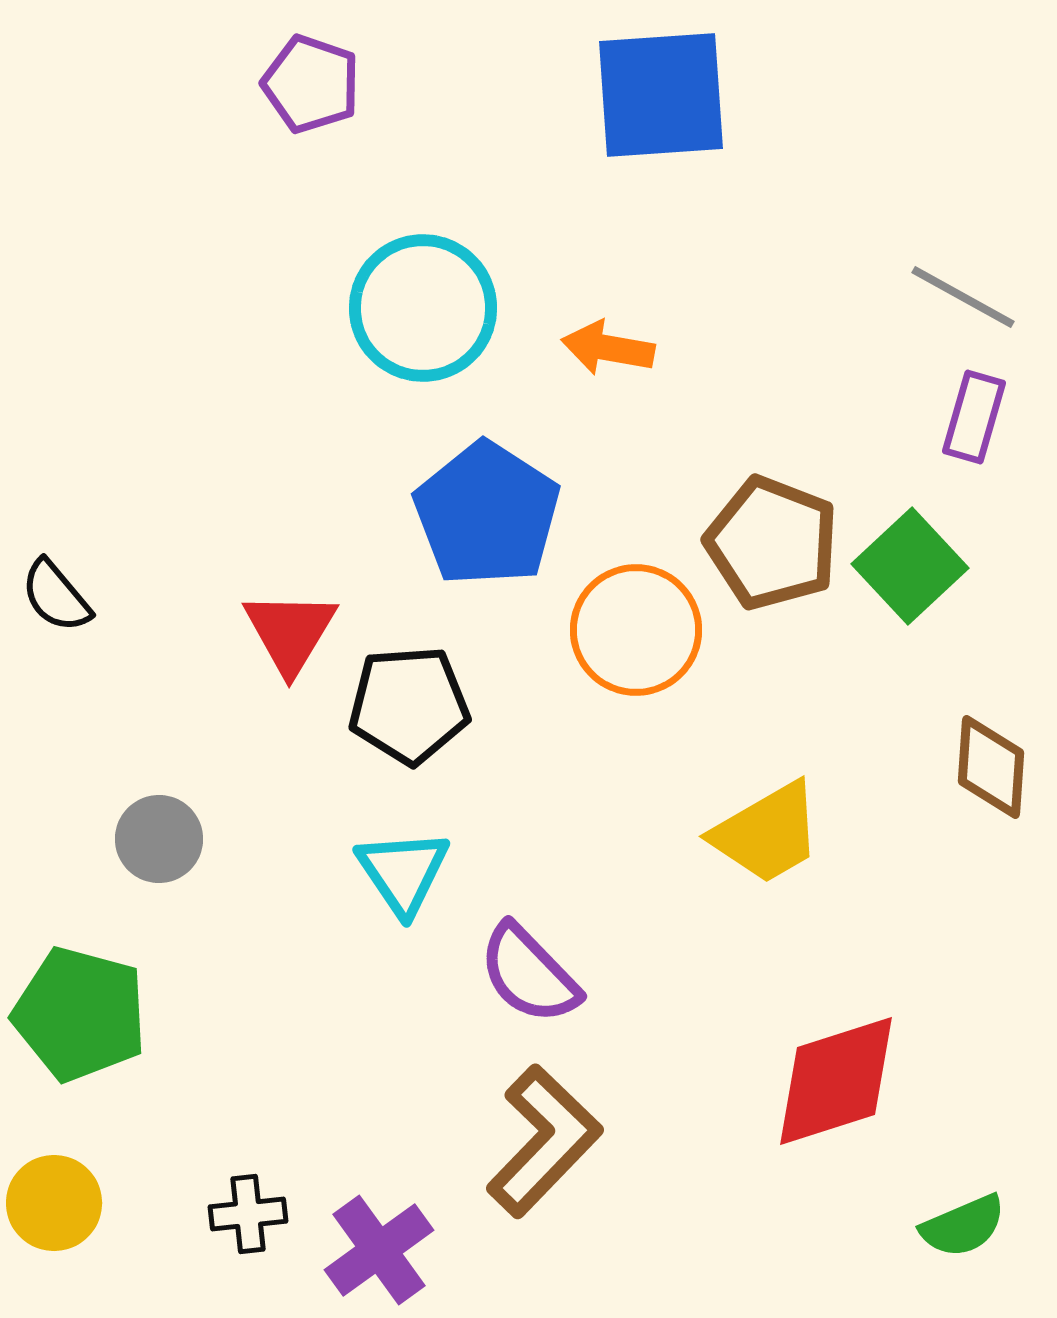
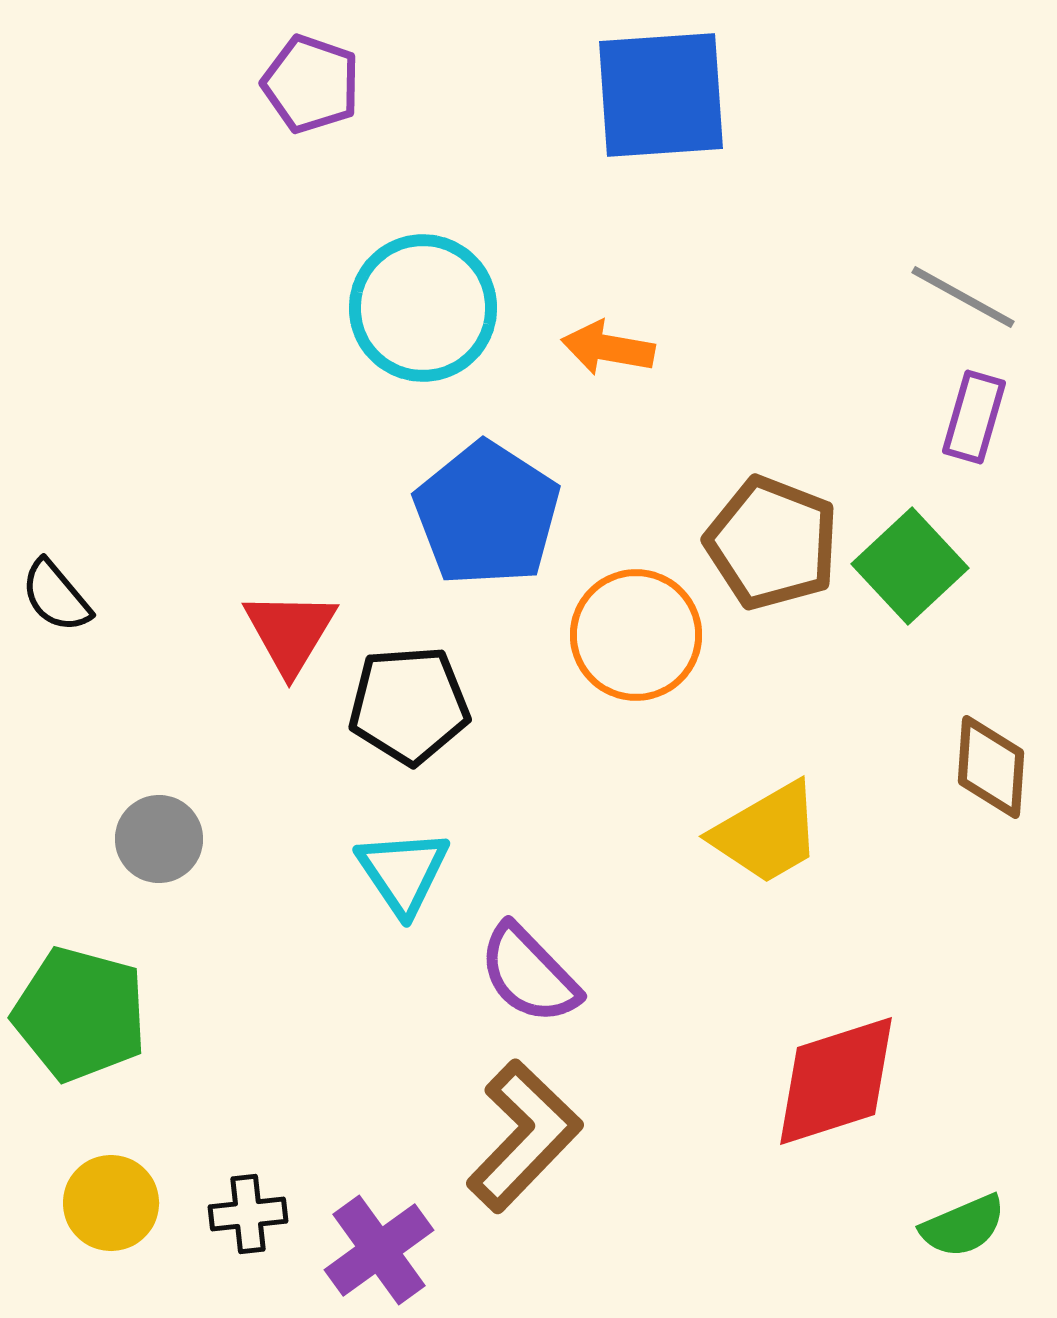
orange circle: moved 5 px down
brown L-shape: moved 20 px left, 5 px up
yellow circle: moved 57 px right
